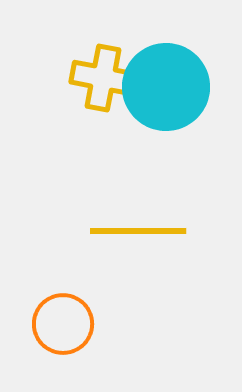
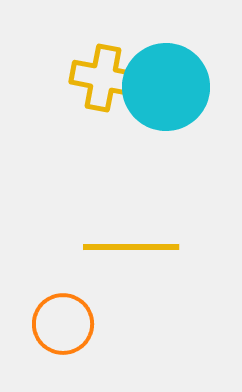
yellow line: moved 7 px left, 16 px down
